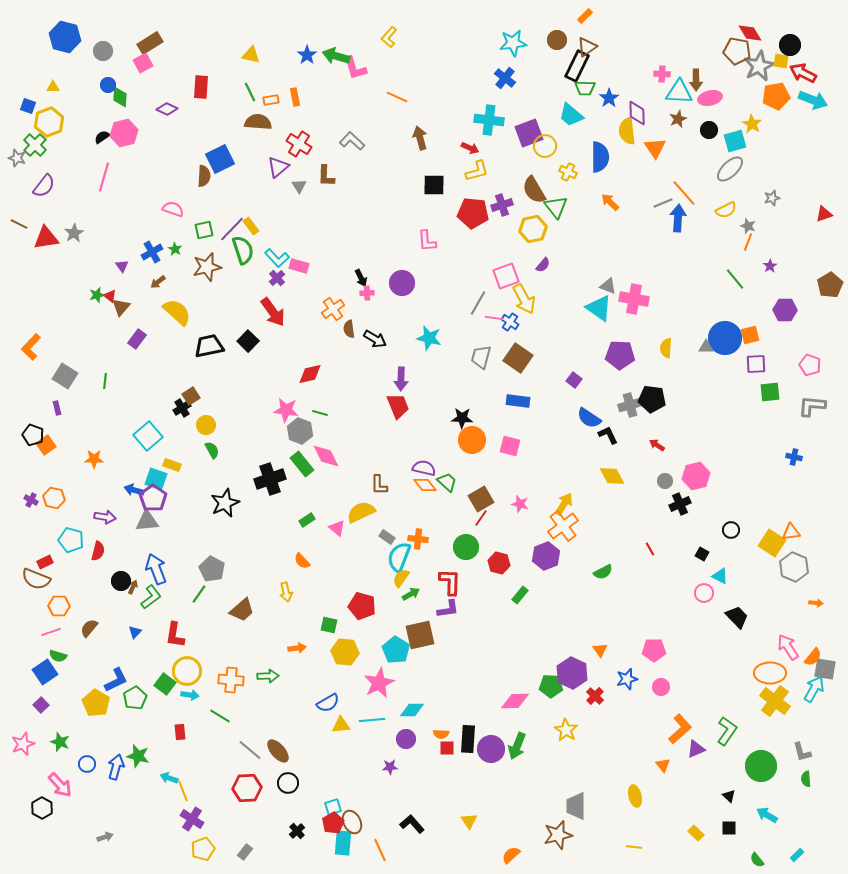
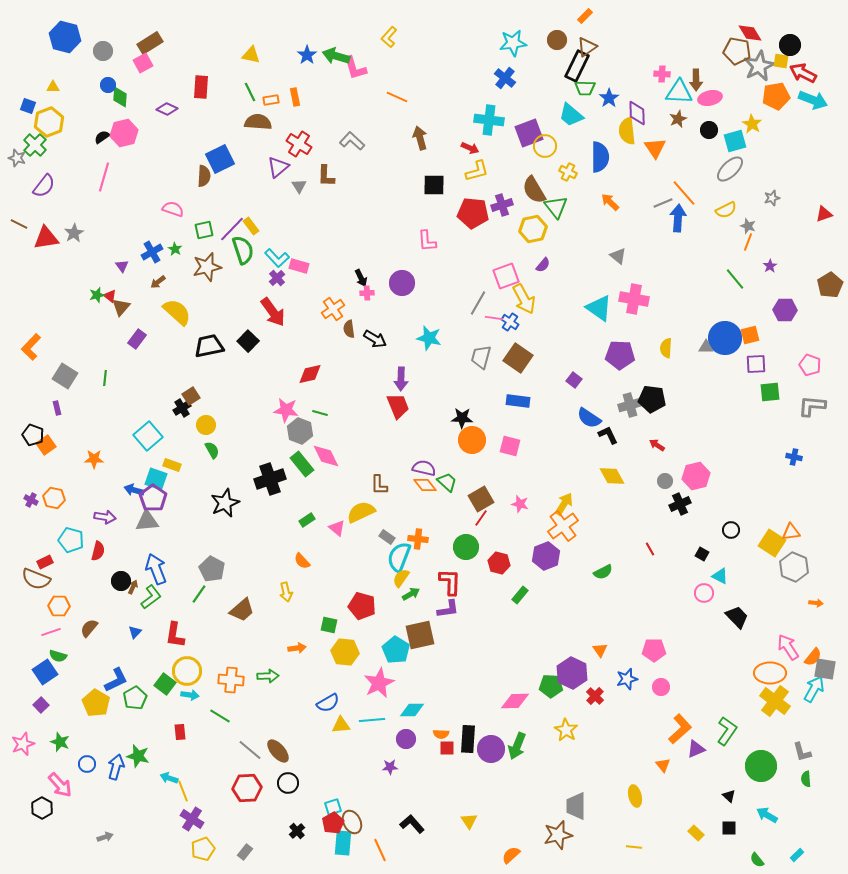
gray triangle at (608, 286): moved 10 px right, 30 px up; rotated 18 degrees clockwise
green line at (105, 381): moved 3 px up
